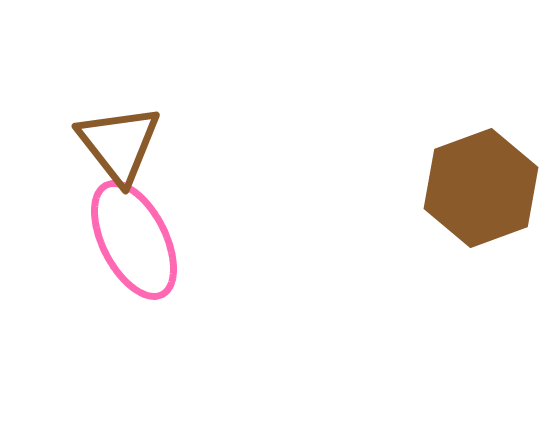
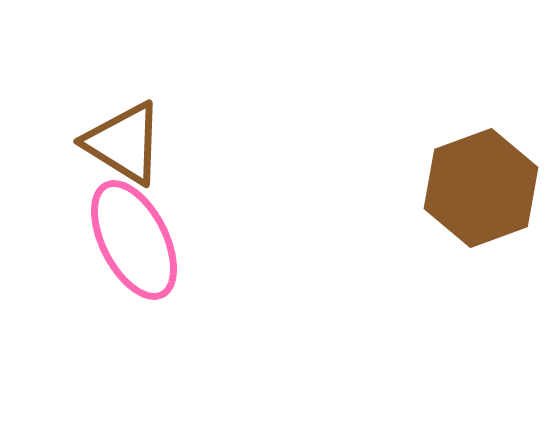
brown triangle: moved 5 px right, 1 px up; rotated 20 degrees counterclockwise
